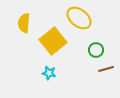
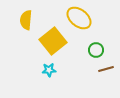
yellow semicircle: moved 2 px right, 3 px up
cyan star: moved 3 px up; rotated 16 degrees counterclockwise
